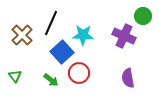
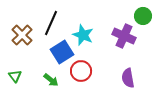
cyan star: rotated 20 degrees clockwise
blue square: rotated 10 degrees clockwise
red circle: moved 2 px right, 2 px up
